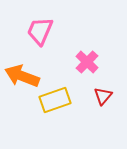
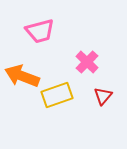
pink trapezoid: rotated 128 degrees counterclockwise
yellow rectangle: moved 2 px right, 5 px up
